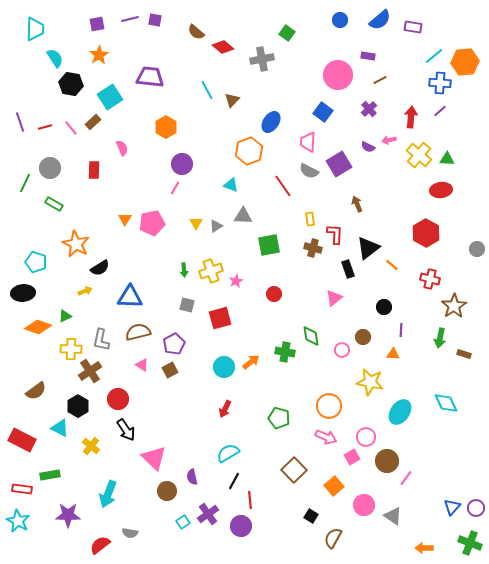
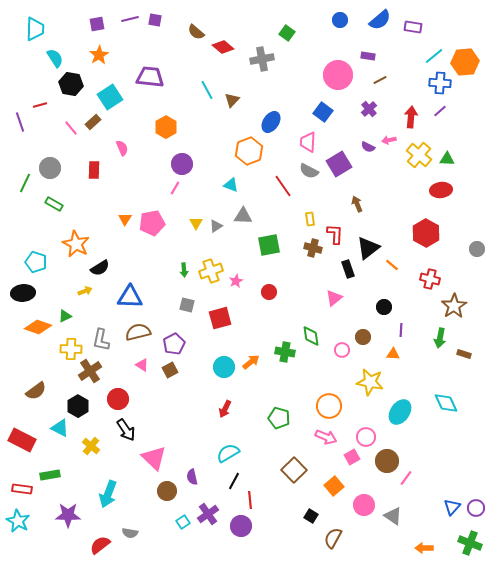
red line at (45, 127): moved 5 px left, 22 px up
red circle at (274, 294): moved 5 px left, 2 px up
